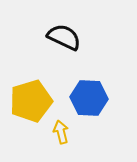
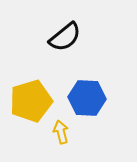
black semicircle: moved 1 px right; rotated 116 degrees clockwise
blue hexagon: moved 2 px left
